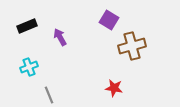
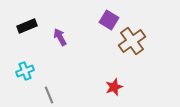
brown cross: moved 5 px up; rotated 20 degrees counterclockwise
cyan cross: moved 4 px left, 4 px down
red star: moved 1 px up; rotated 30 degrees counterclockwise
